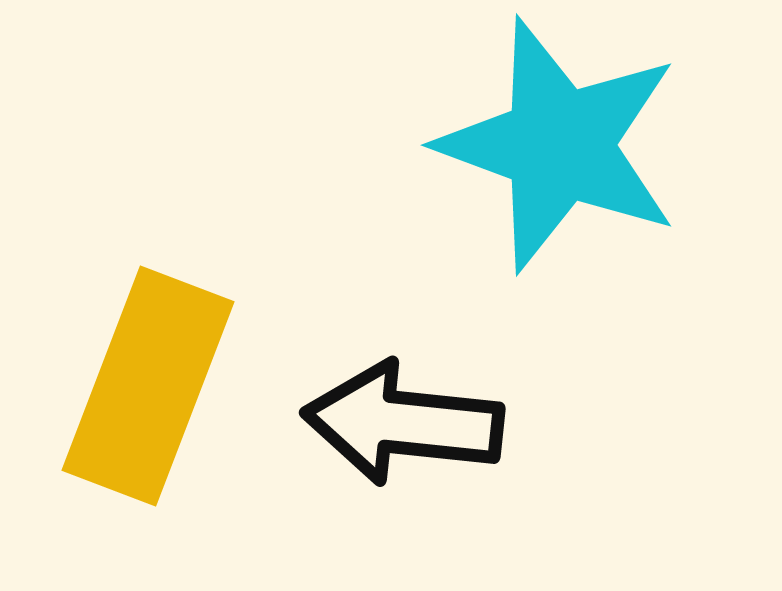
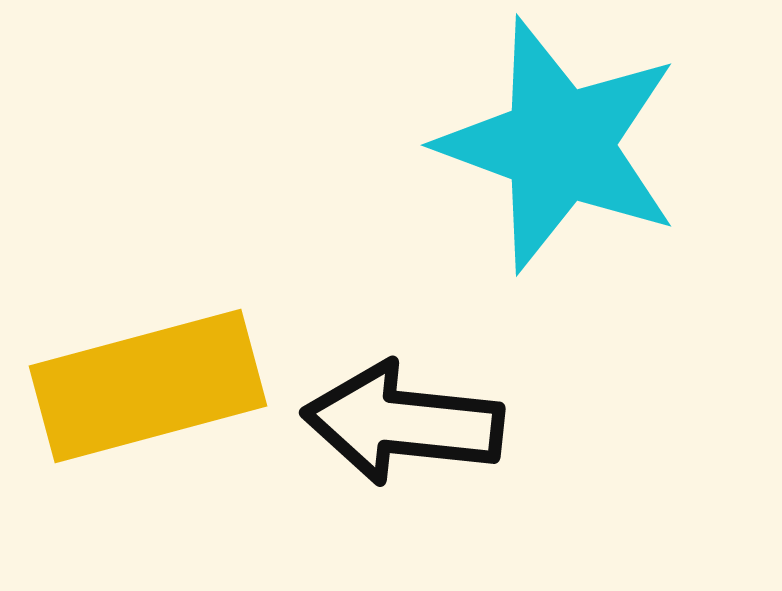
yellow rectangle: rotated 54 degrees clockwise
